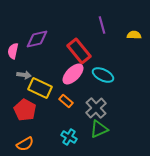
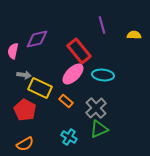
cyan ellipse: rotated 20 degrees counterclockwise
